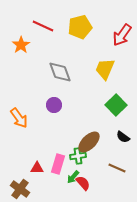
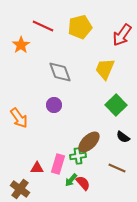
green arrow: moved 2 px left, 3 px down
